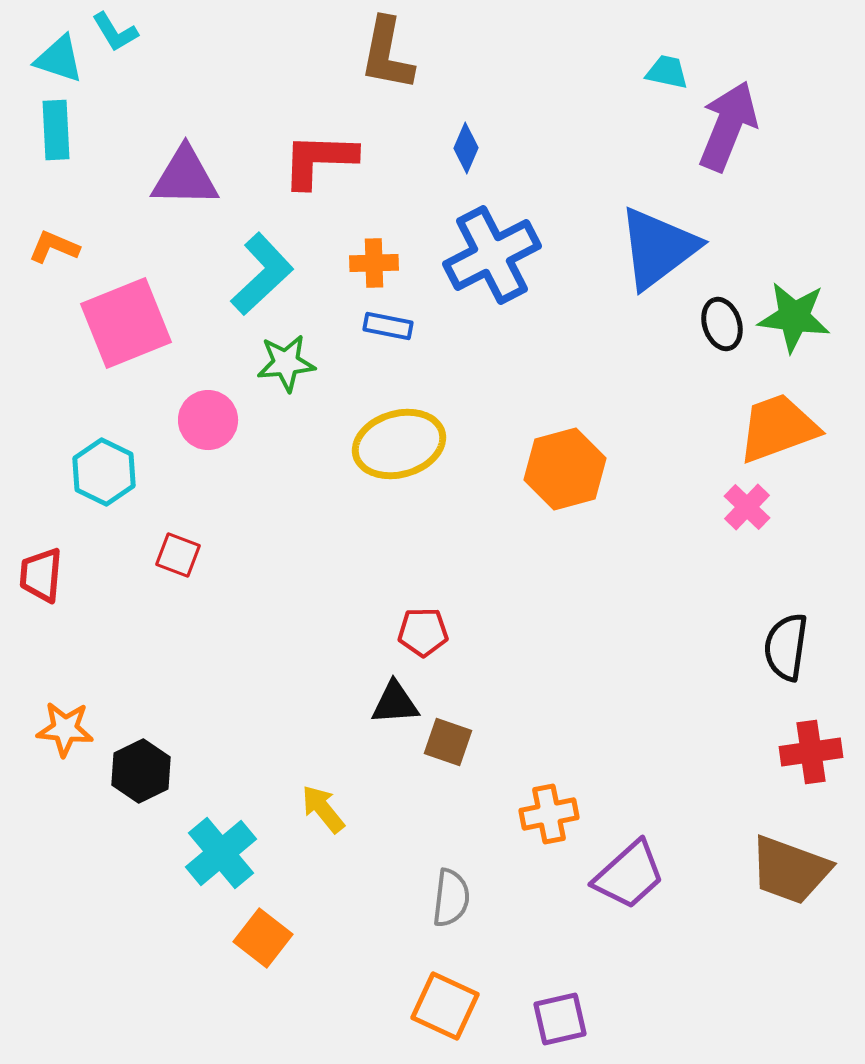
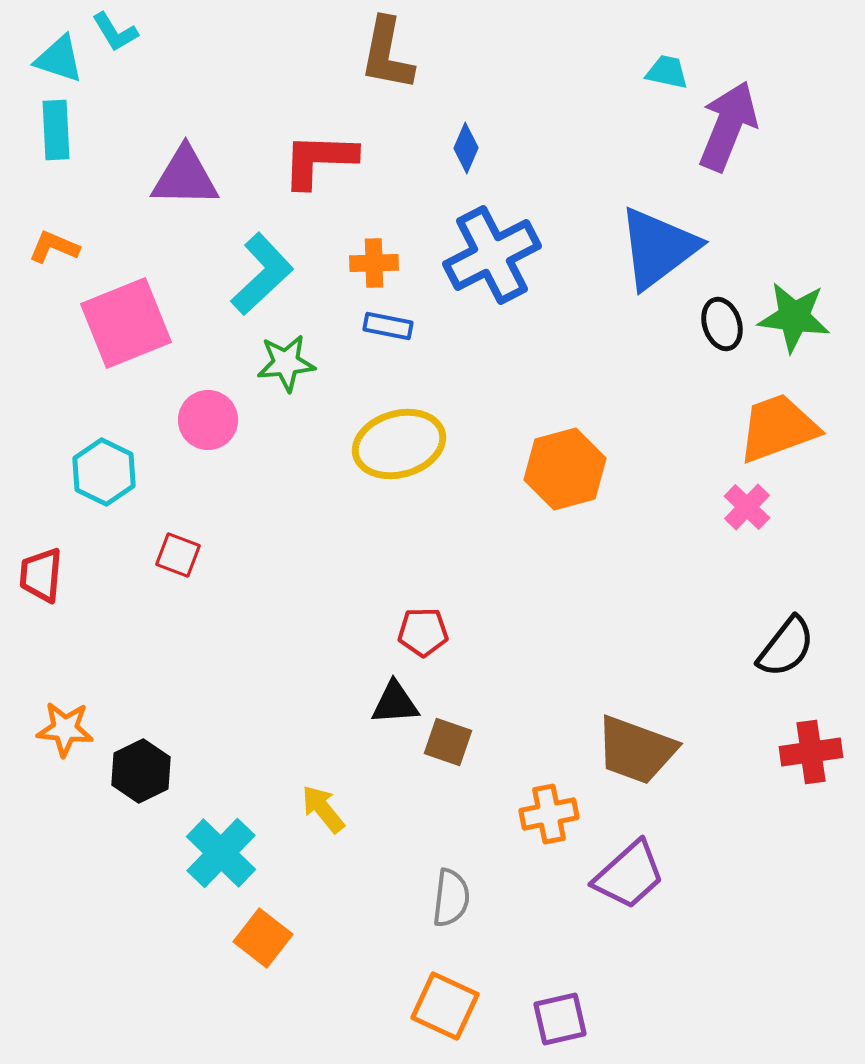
black semicircle at (786, 647): rotated 150 degrees counterclockwise
cyan cross at (221, 853): rotated 6 degrees counterclockwise
brown trapezoid at (790, 870): moved 154 px left, 120 px up
